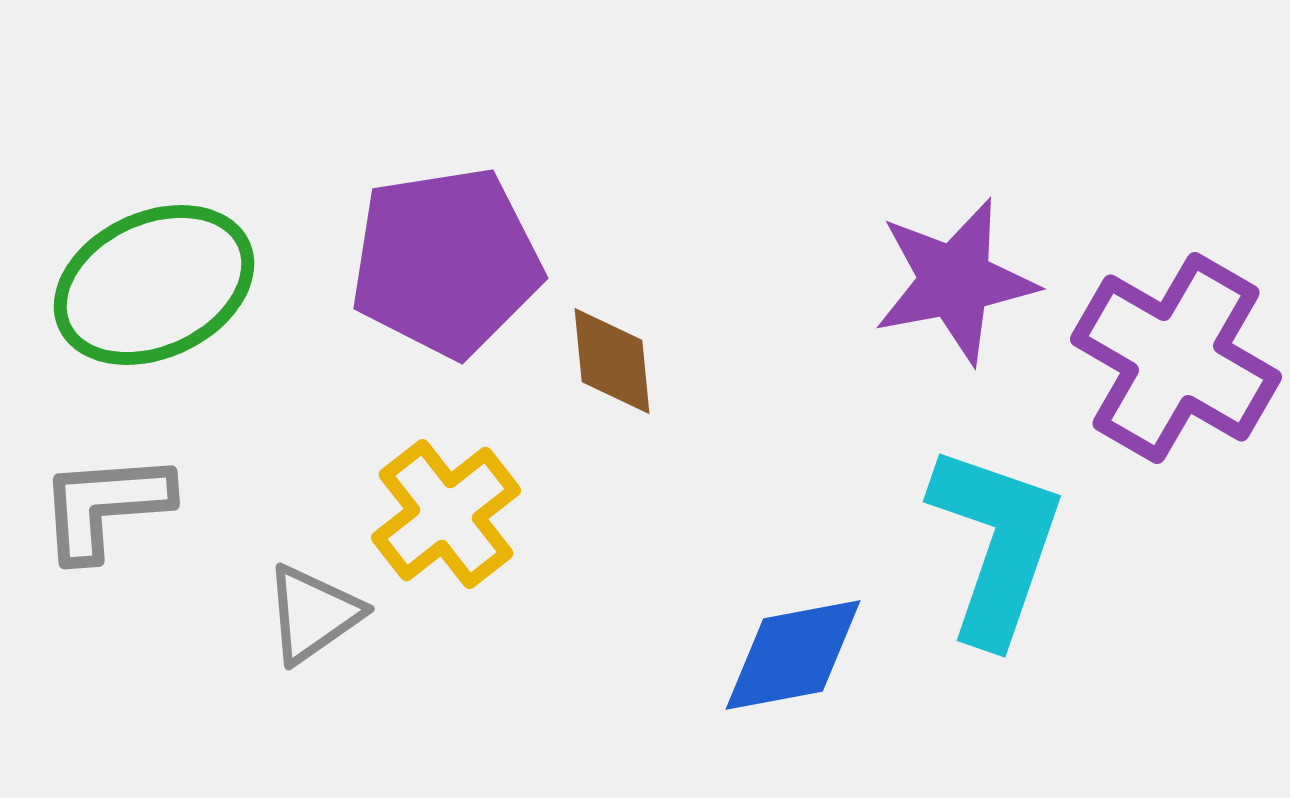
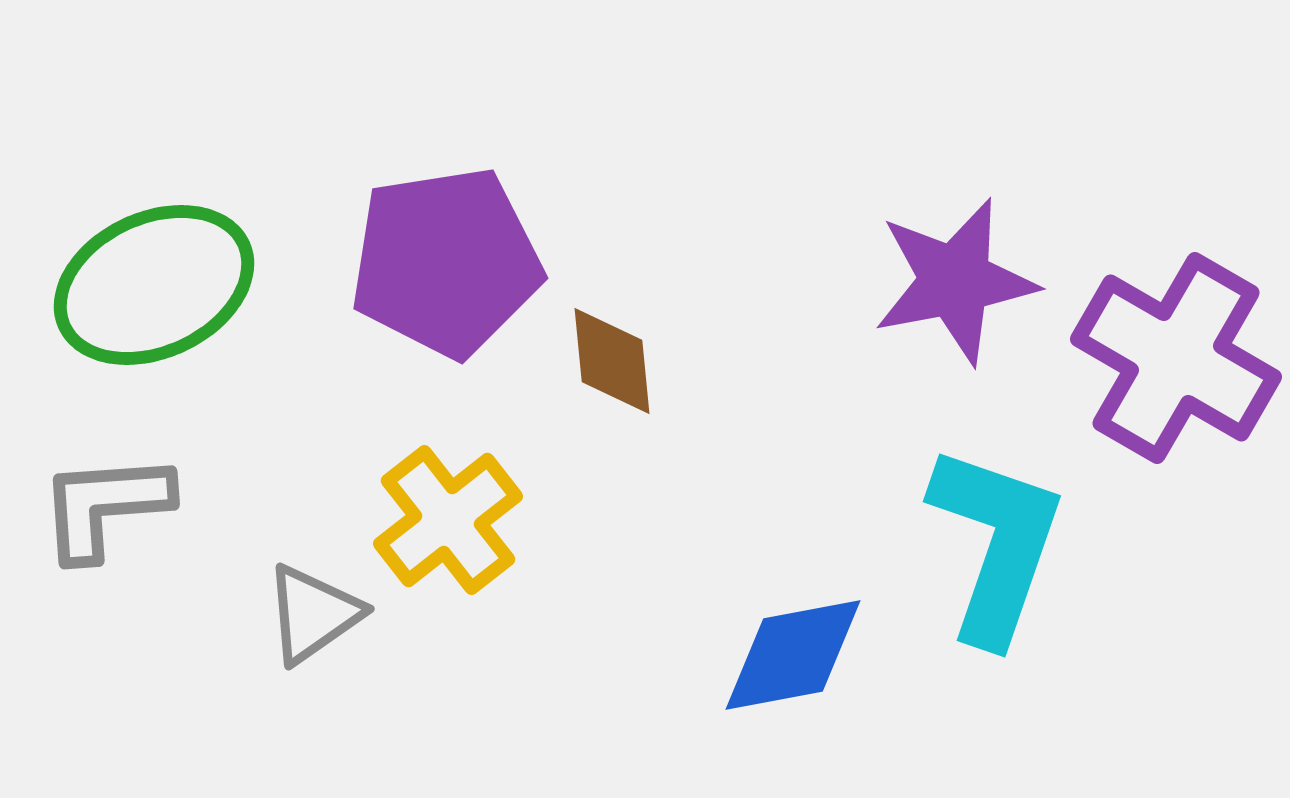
yellow cross: moved 2 px right, 6 px down
